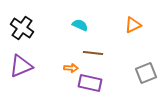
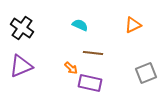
orange arrow: rotated 40 degrees clockwise
